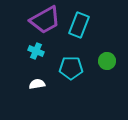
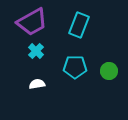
purple trapezoid: moved 13 px left, 2 px down
cyan cross: rotated 21 degrees clockwise
green circle: moved 2 px right, 10 px down
cyan pentagon: moved 4 px right, 1 px up
